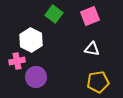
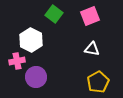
yellow pentagon: rotated 20 degrees counterclockwise
